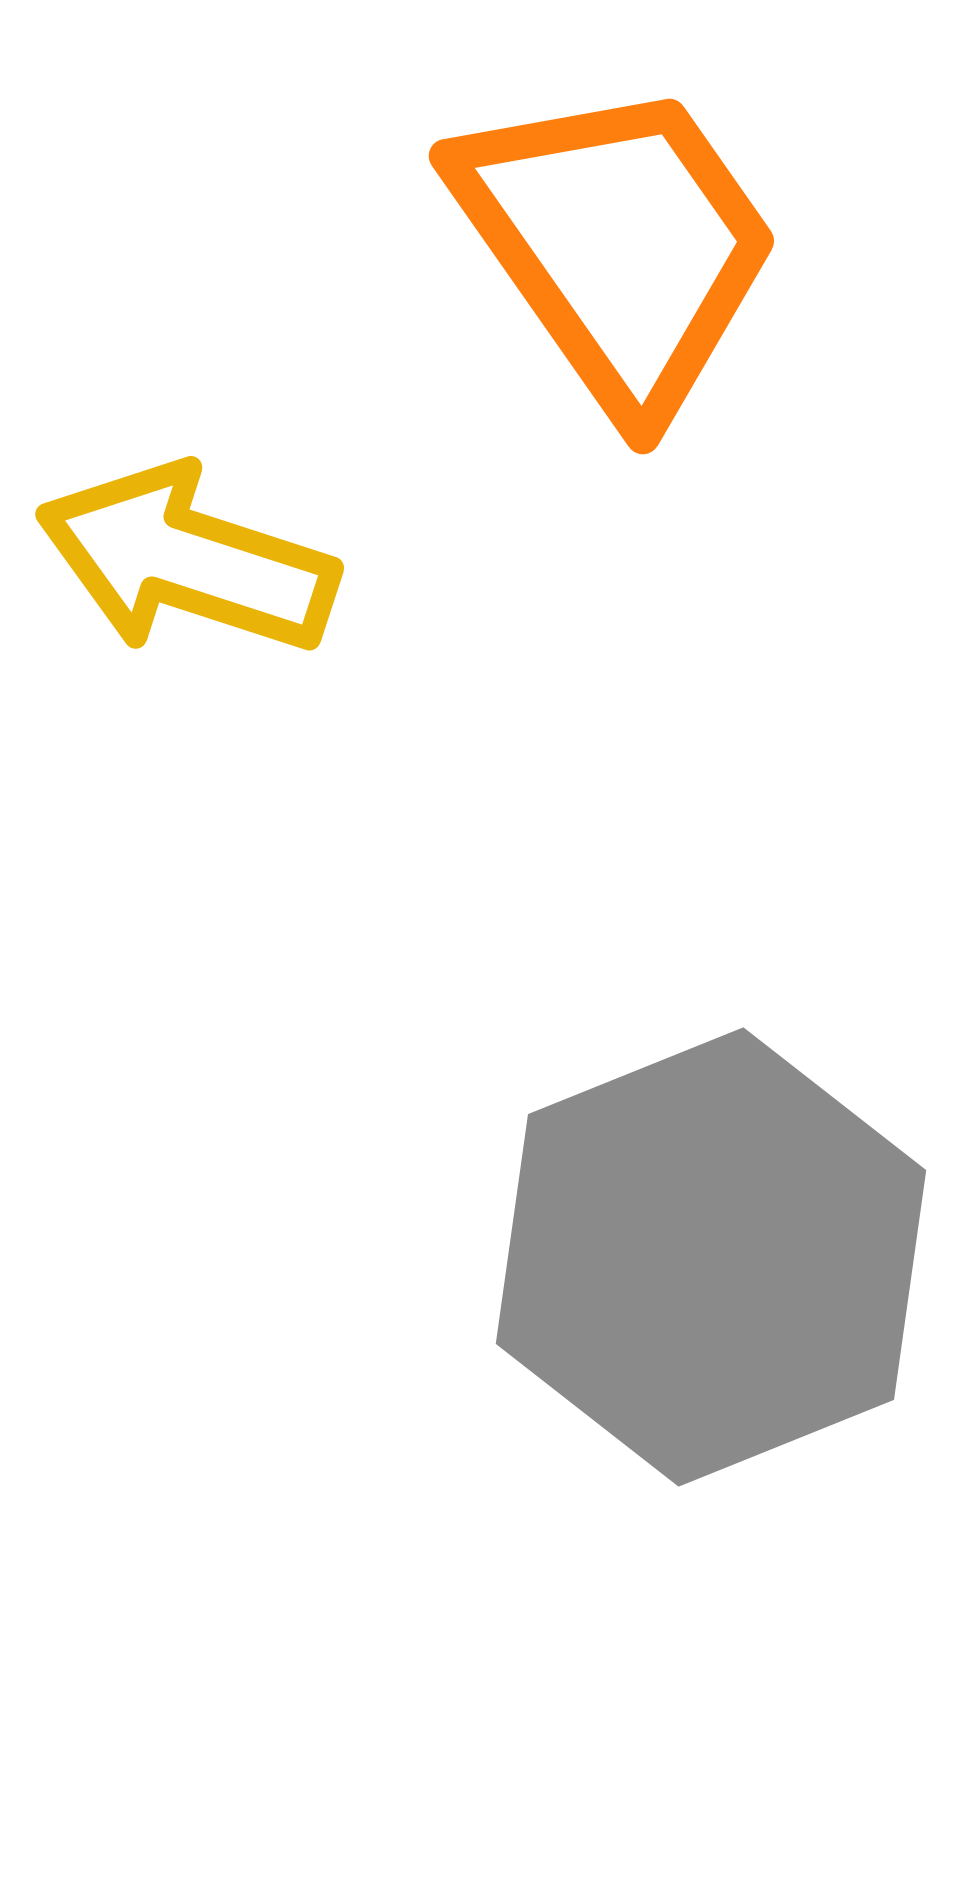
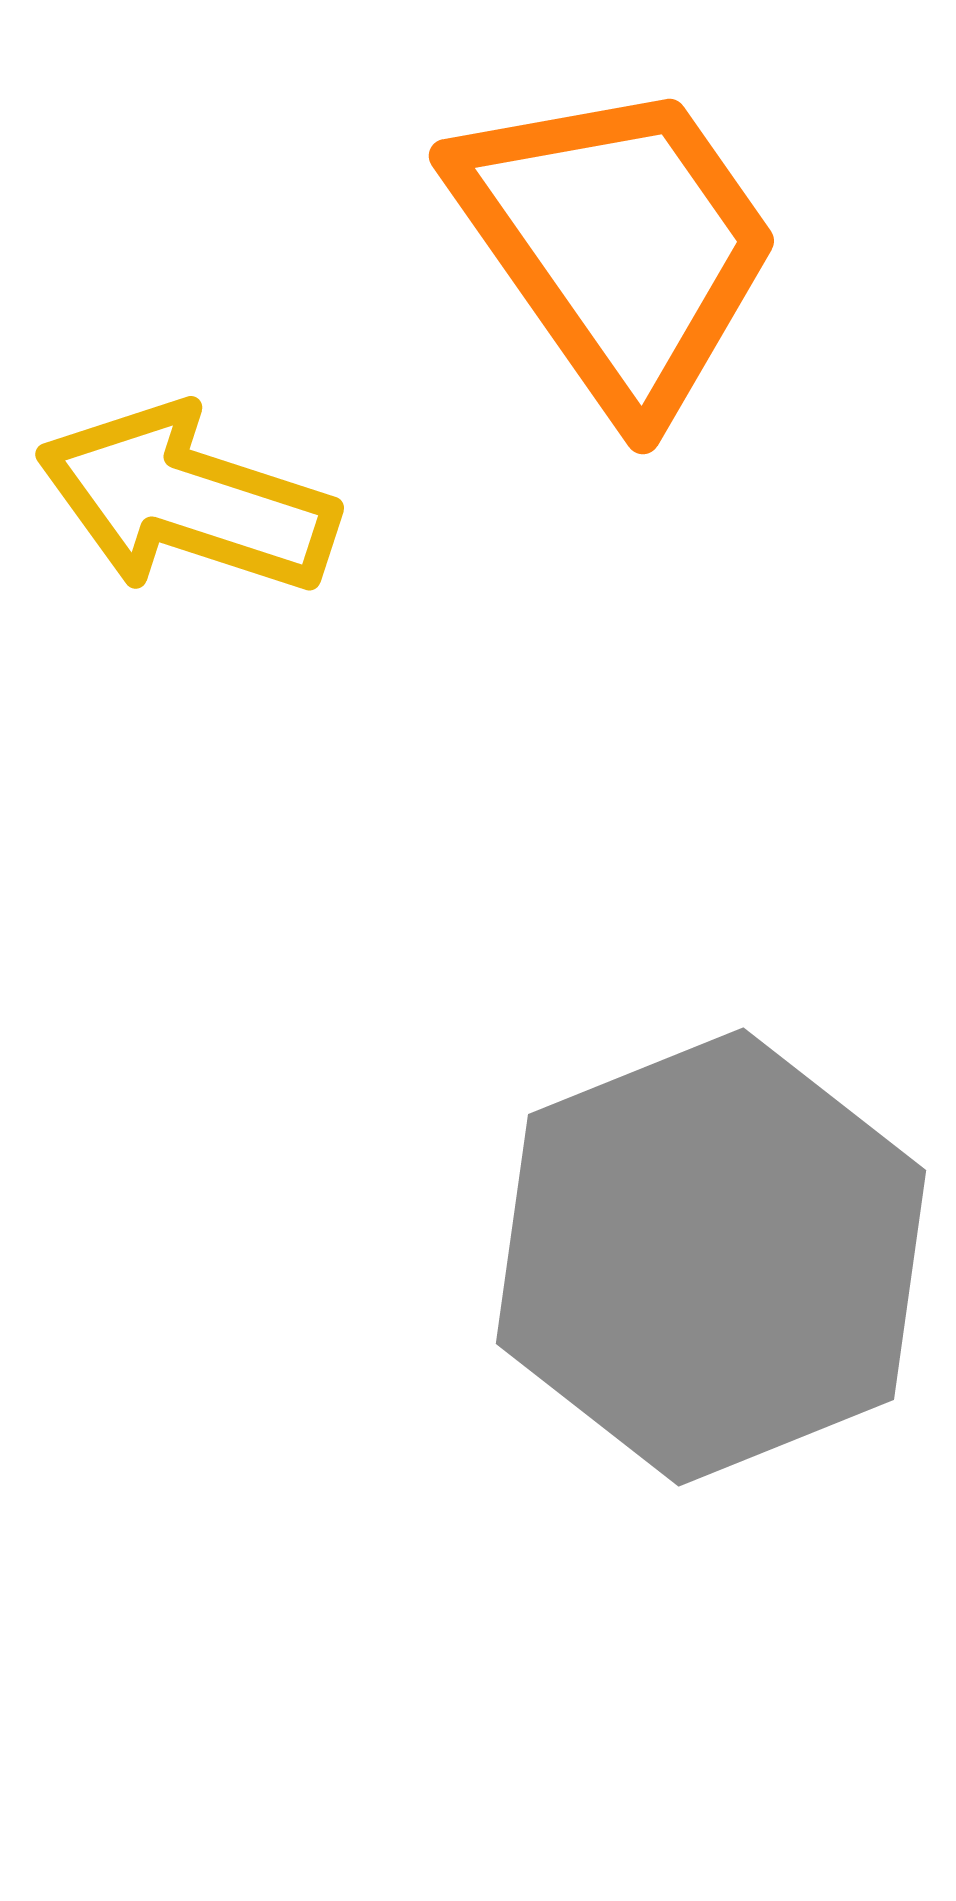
yellow arrow: moved 60 px up
